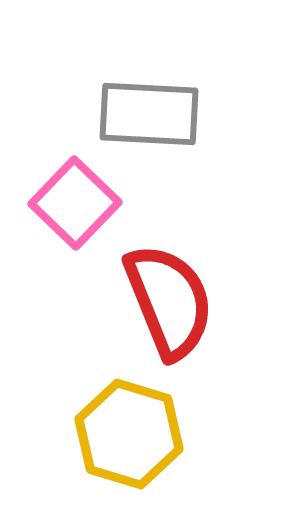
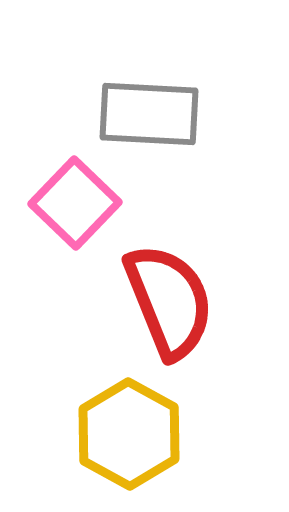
yellow hexagon: rotated 12 degrees clockwise
